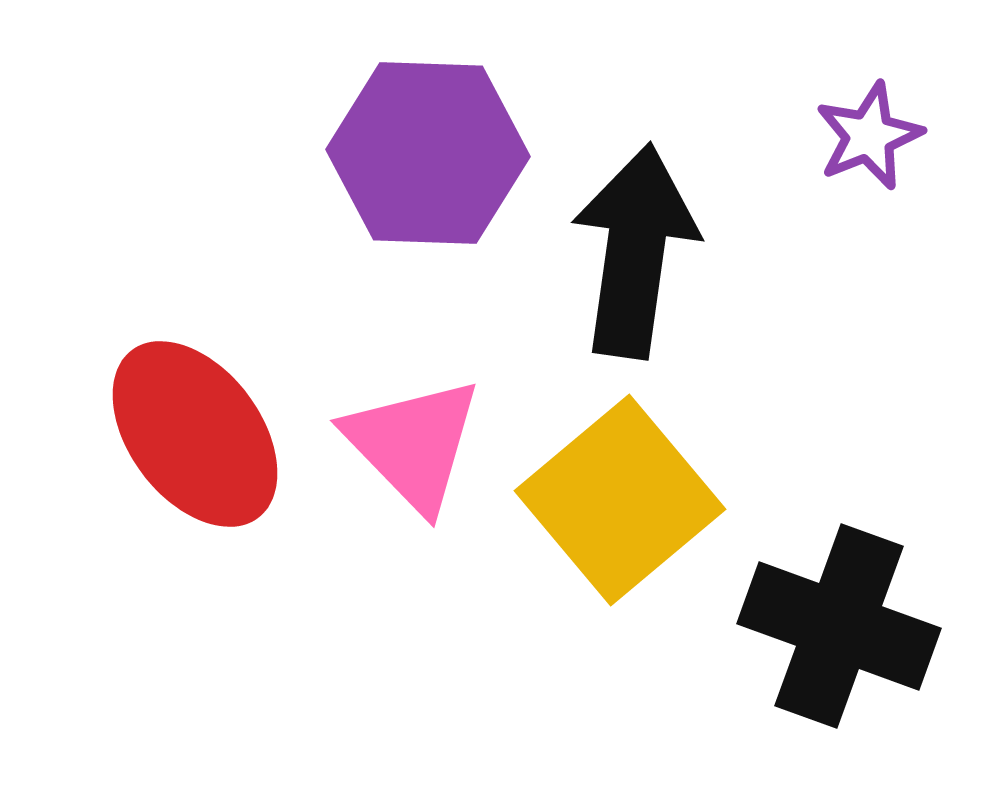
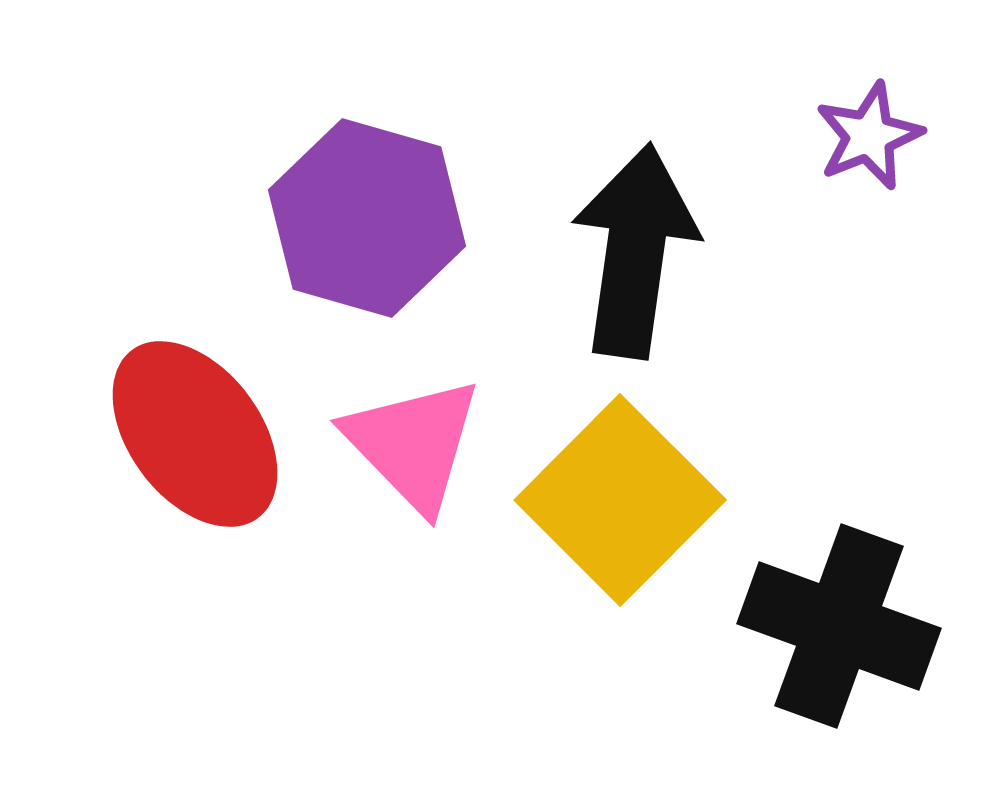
purple hexagon: moved 61 px left, 65 px down; rotated 14 degrees clockwise
yellow square: rotated 5 degrees counterclockwise
